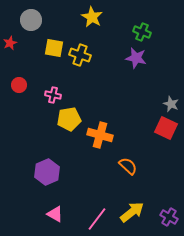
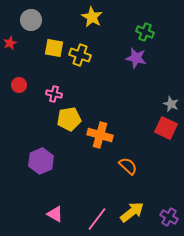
green cross: moved 3 px right
pink cross: moved 1 px right, 1 px up
purple hexagon: moved 6 px left, 11 px up
